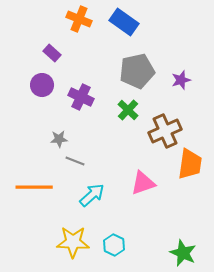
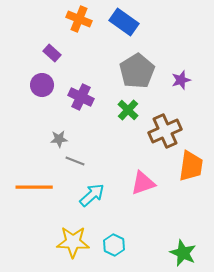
gray pentagon: rotated 20 degrees counterclockwise
orange trapezoid: moved 1 px right, 2 px down
